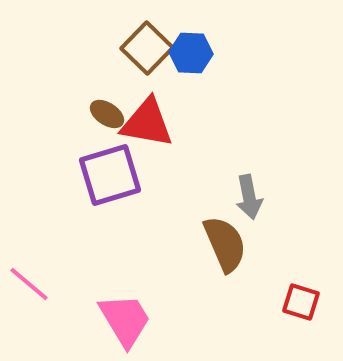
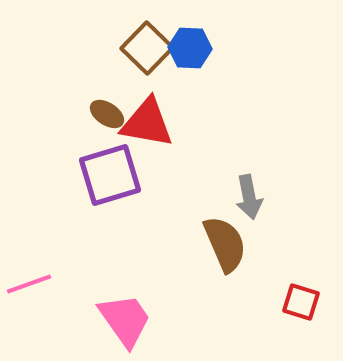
blue hexagon: moved 1 px left, 5 px up
pink line: rotated 60 degrees counterclockwise
pink trapezoid: rotated 4 degrees counterclockwise
